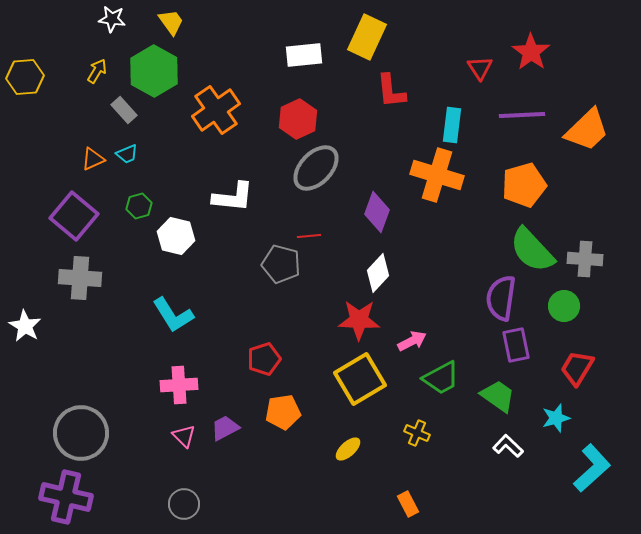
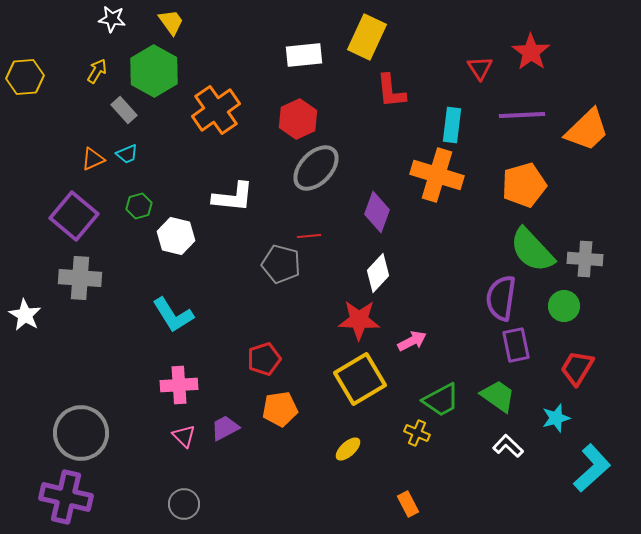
white star at (25, 326): moved 11 px up
green trapezoid at (441, 378): moved 22 px down
orange pentagon at (283, 412): moved 3 px left, 3 px up
